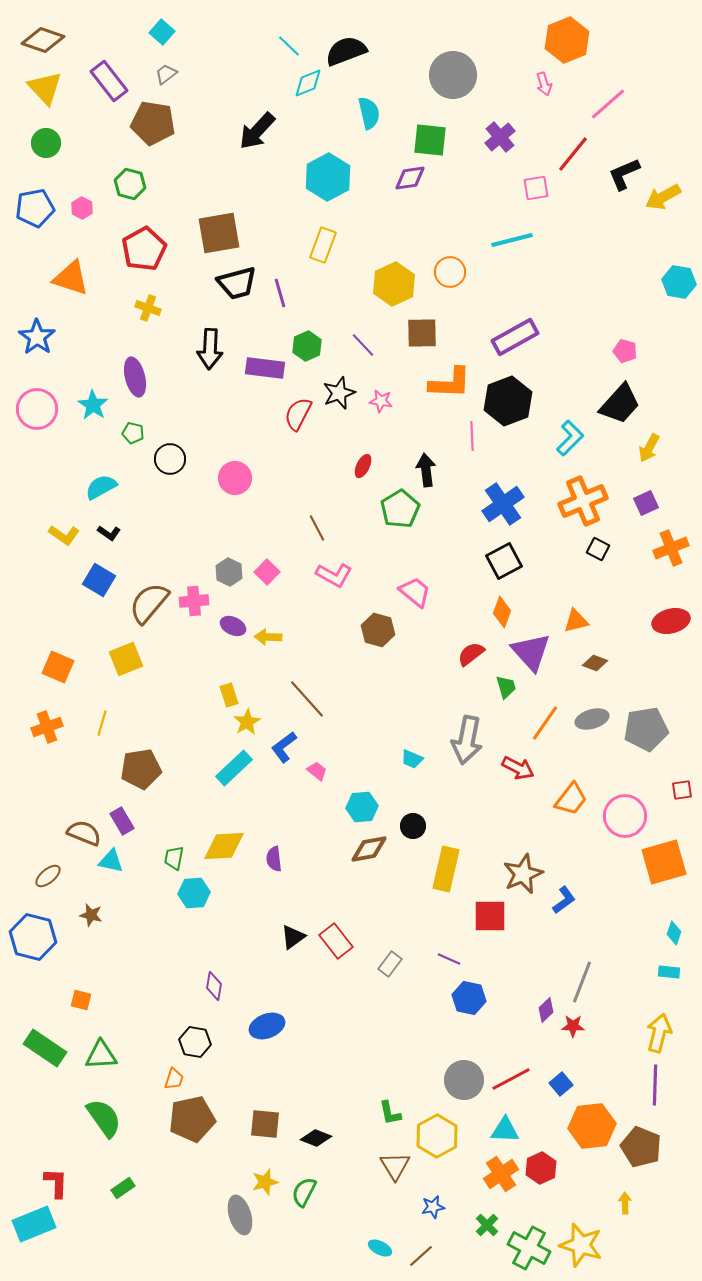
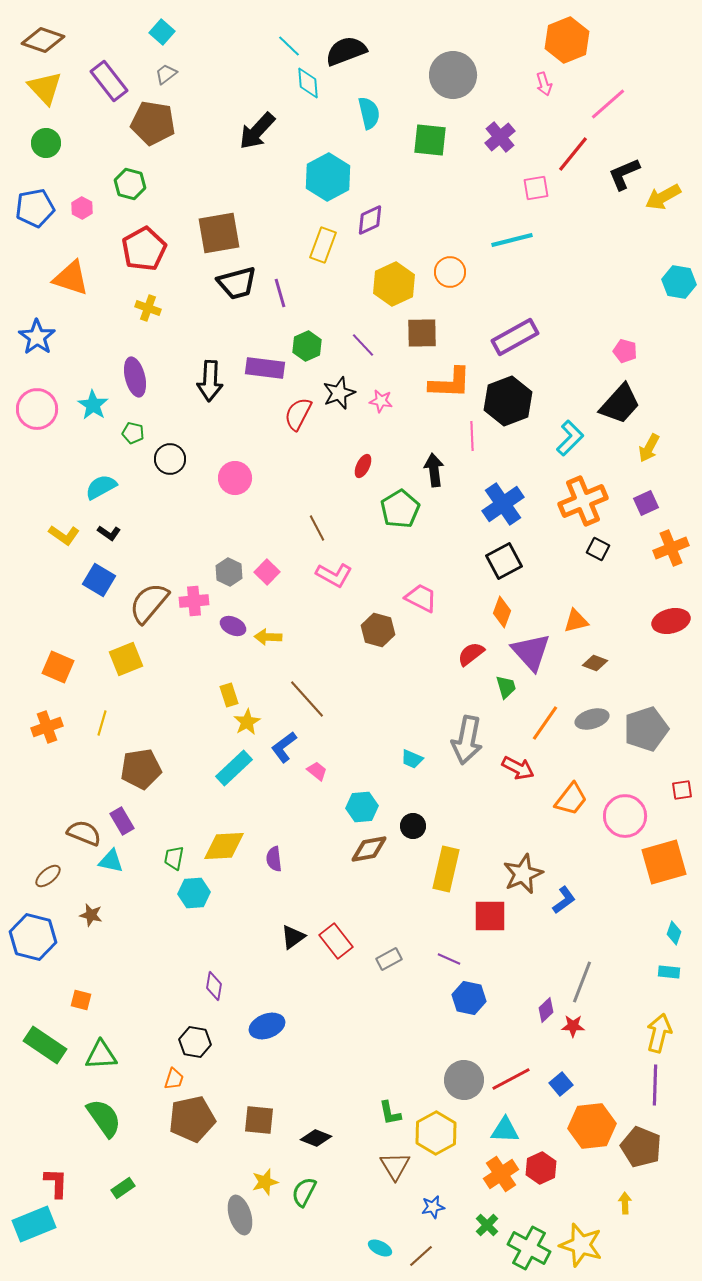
cyan diamond at (308, 83): rotated 72 degrees counterclockwise
purple diamond at (410, 178): moved 40 px left, 42 px down; rotated 16 degrees counterclockwise
black arrow at (210, 349): moved 32 px down
black arrow at (426, 470): moved 8 px right
pink trapezoid at (415, 592): moved 6 px right, 6 px down; rotated 12 degrees counterclockwise
gray pentagon at (646, 729): rotated 9 degrees counterclockwise
gray rectangle at (390, 964): moved 1 px left, 5 px up; rotated 25 degrees clockwise
green rectangle at (45, 1048): moved 3 px up
brown square at (265, 1124): moved 6 px left, 4 px up
yellow hexagon at (437, 1136): moved 1 px left, 3 px up
